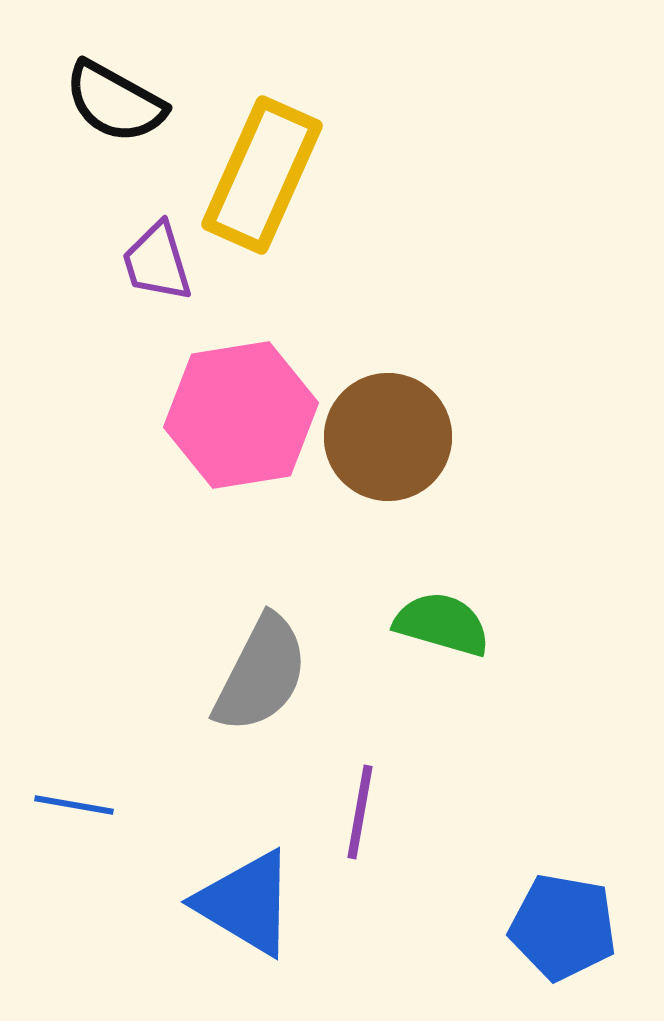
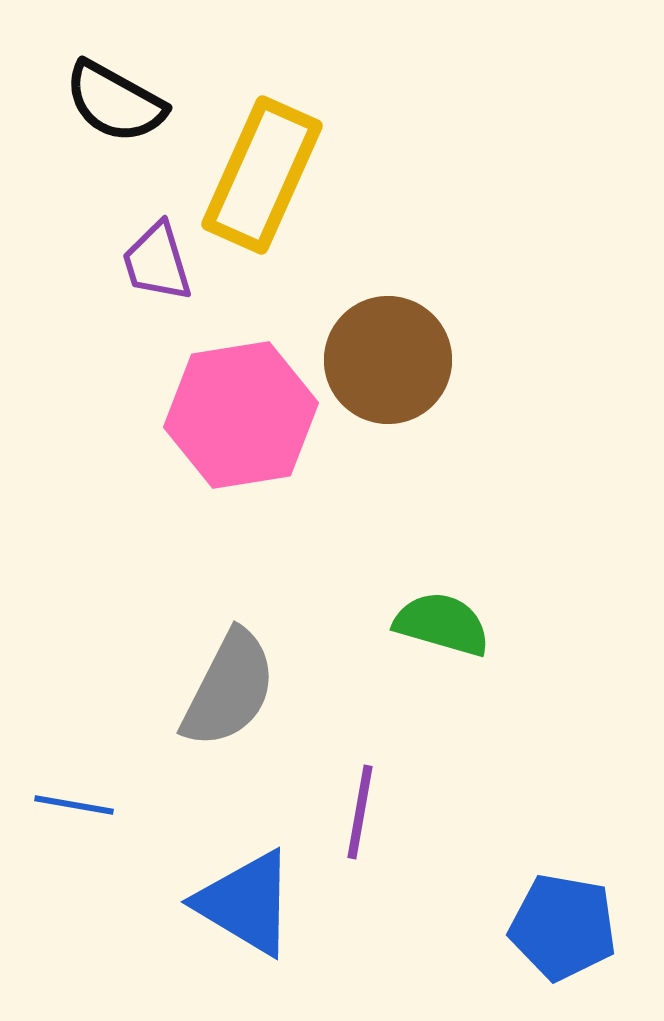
brown circle: moved 77 px up
gray semicircle: moved 32 px left, 15 px down
